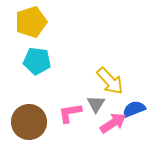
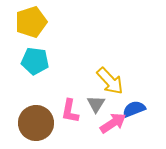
cyan pentagon: moved 2 px left
pink L-shape: moved 2 px up; rotated 70 degrees counterclockwise
brown circle: moved 7 px right, 1 px down
